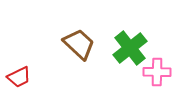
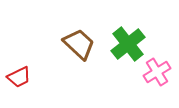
green cross: moved 2 px left, 4 px up
pink cross: rotated 32 degrees counterclockwise
